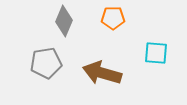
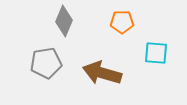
orange pentagon: moved 9 px right, 4 px down
